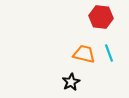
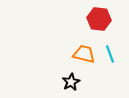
red hexagon: moved 2 px left, 2 px down
cyan line: moved 1 px right, 1 px down
